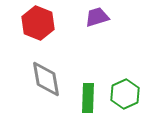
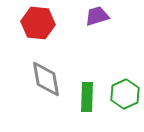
purple trapezoid: moved 1 px up
red hexagon: rotated 16 degrees counterclockwise
green rectangle: moved 1 px left, 1 px up
